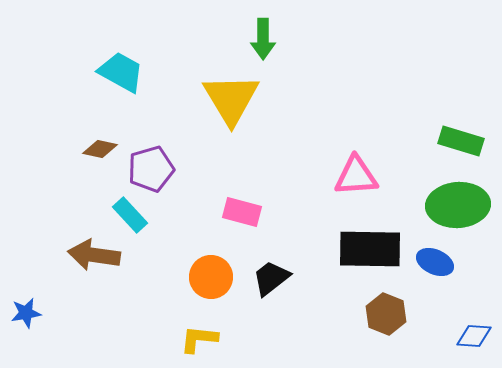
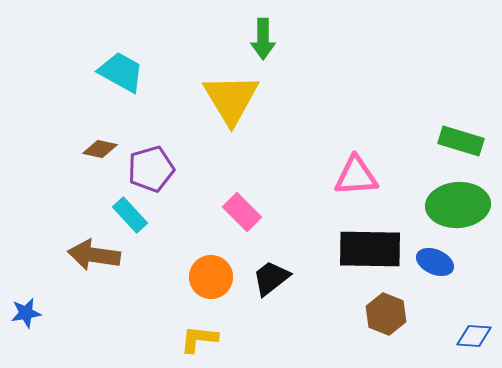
pink rectangle: rotated 30 degrees clockwise
